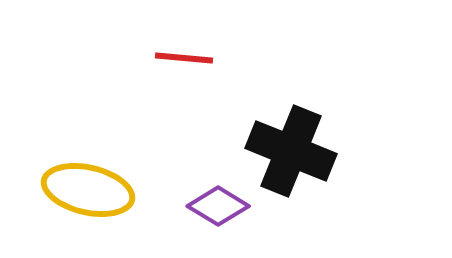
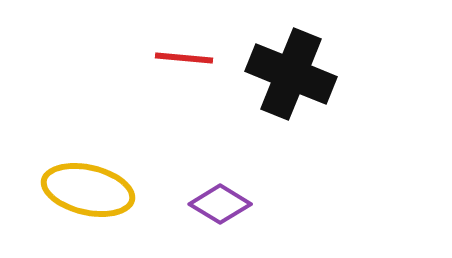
black cross: moved 77 px up
purple diamond: moved 2 px right, 2 px up
